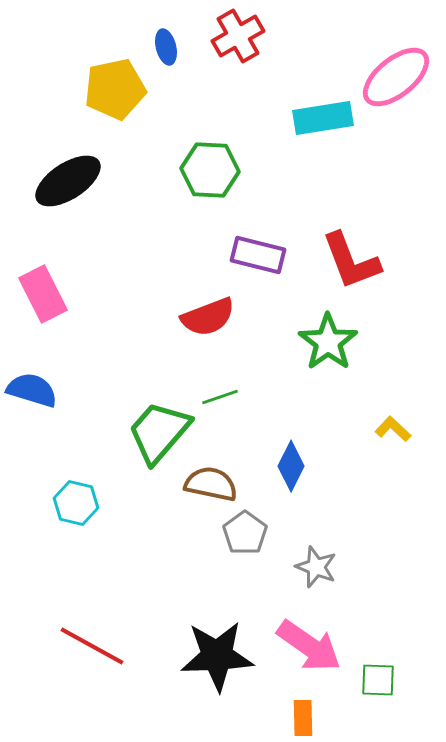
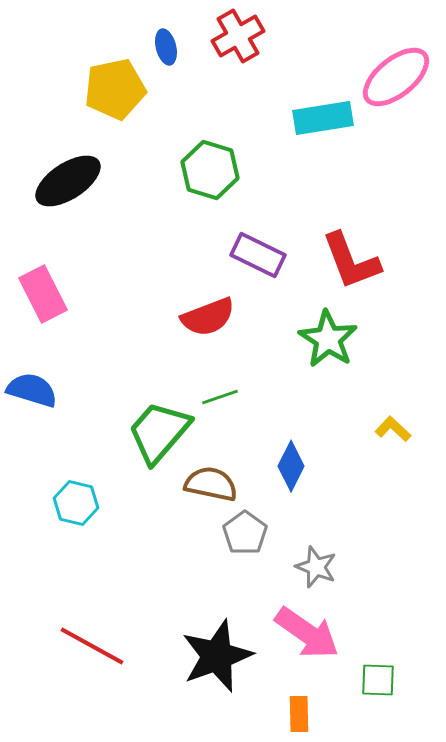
green hexagon: rotated 14 degrees clockwise
purple rectangle: rotated 12 degrees clockwise
green star: moved 3 px up; rotated 4 degrees counterclockwise
pink arrow: moved 2 px left, 13 px up
black star: rotated 18 degrees counterclockwise
orange rectangle: moved 4 px left, 4 px up
